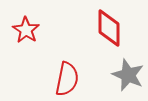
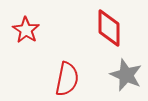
gray star: moved 2 px left
